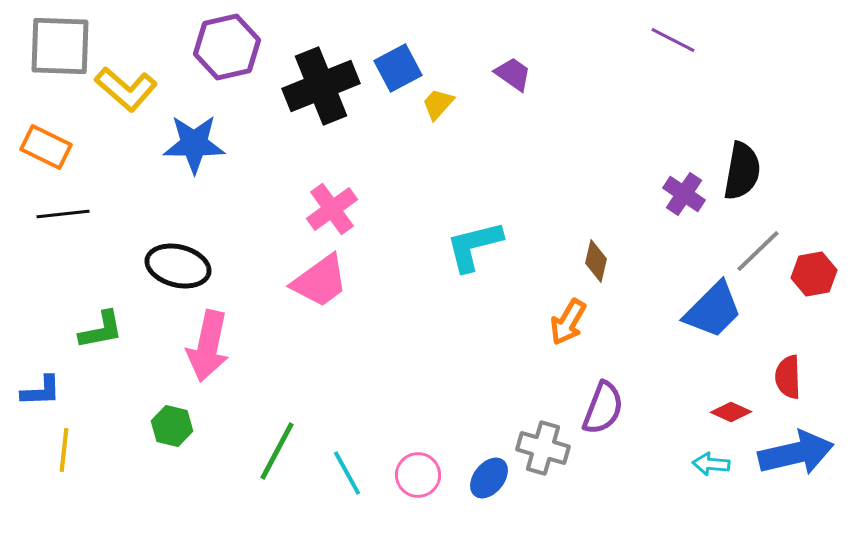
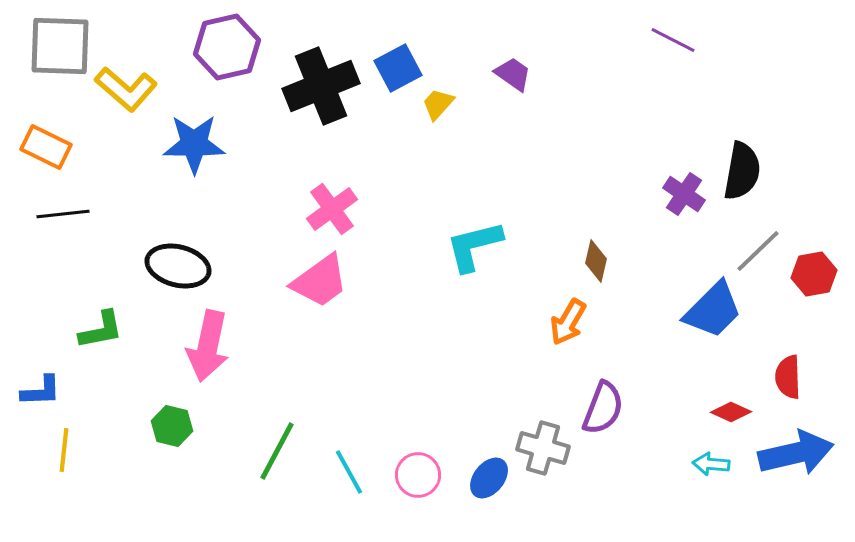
cyan line: moved 2 px right, 1 px up
